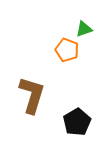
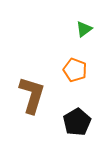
green triangle: rotated 18 degrees counterclockwise
orange pentagon: moved 8 px right, 20 px down
